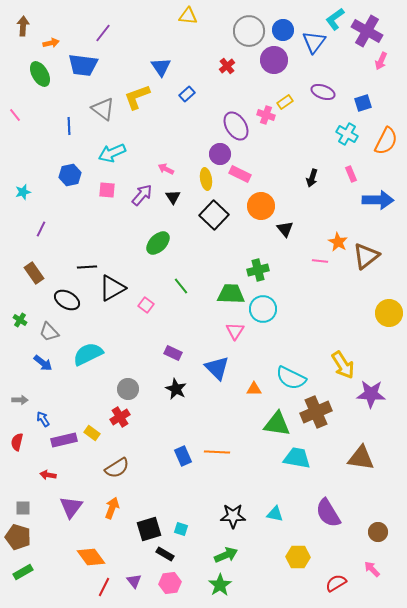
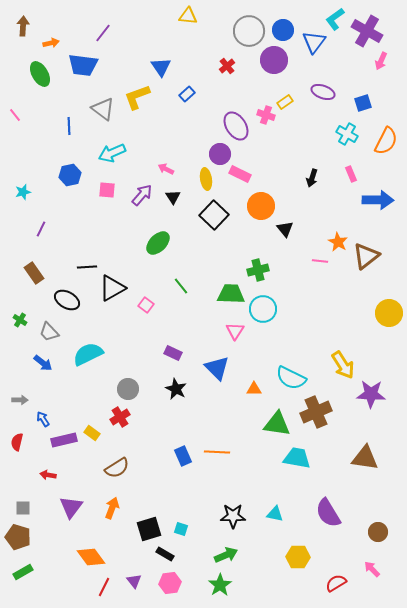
brown triangle at (361, 458): moved 4 px right
